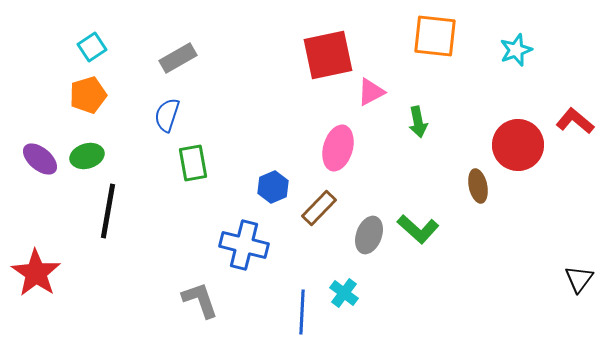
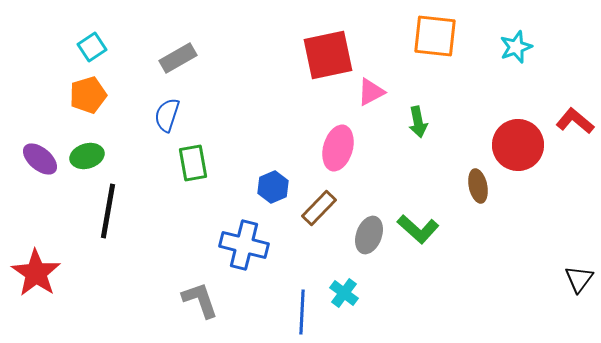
cyan star: moved 3 px up
